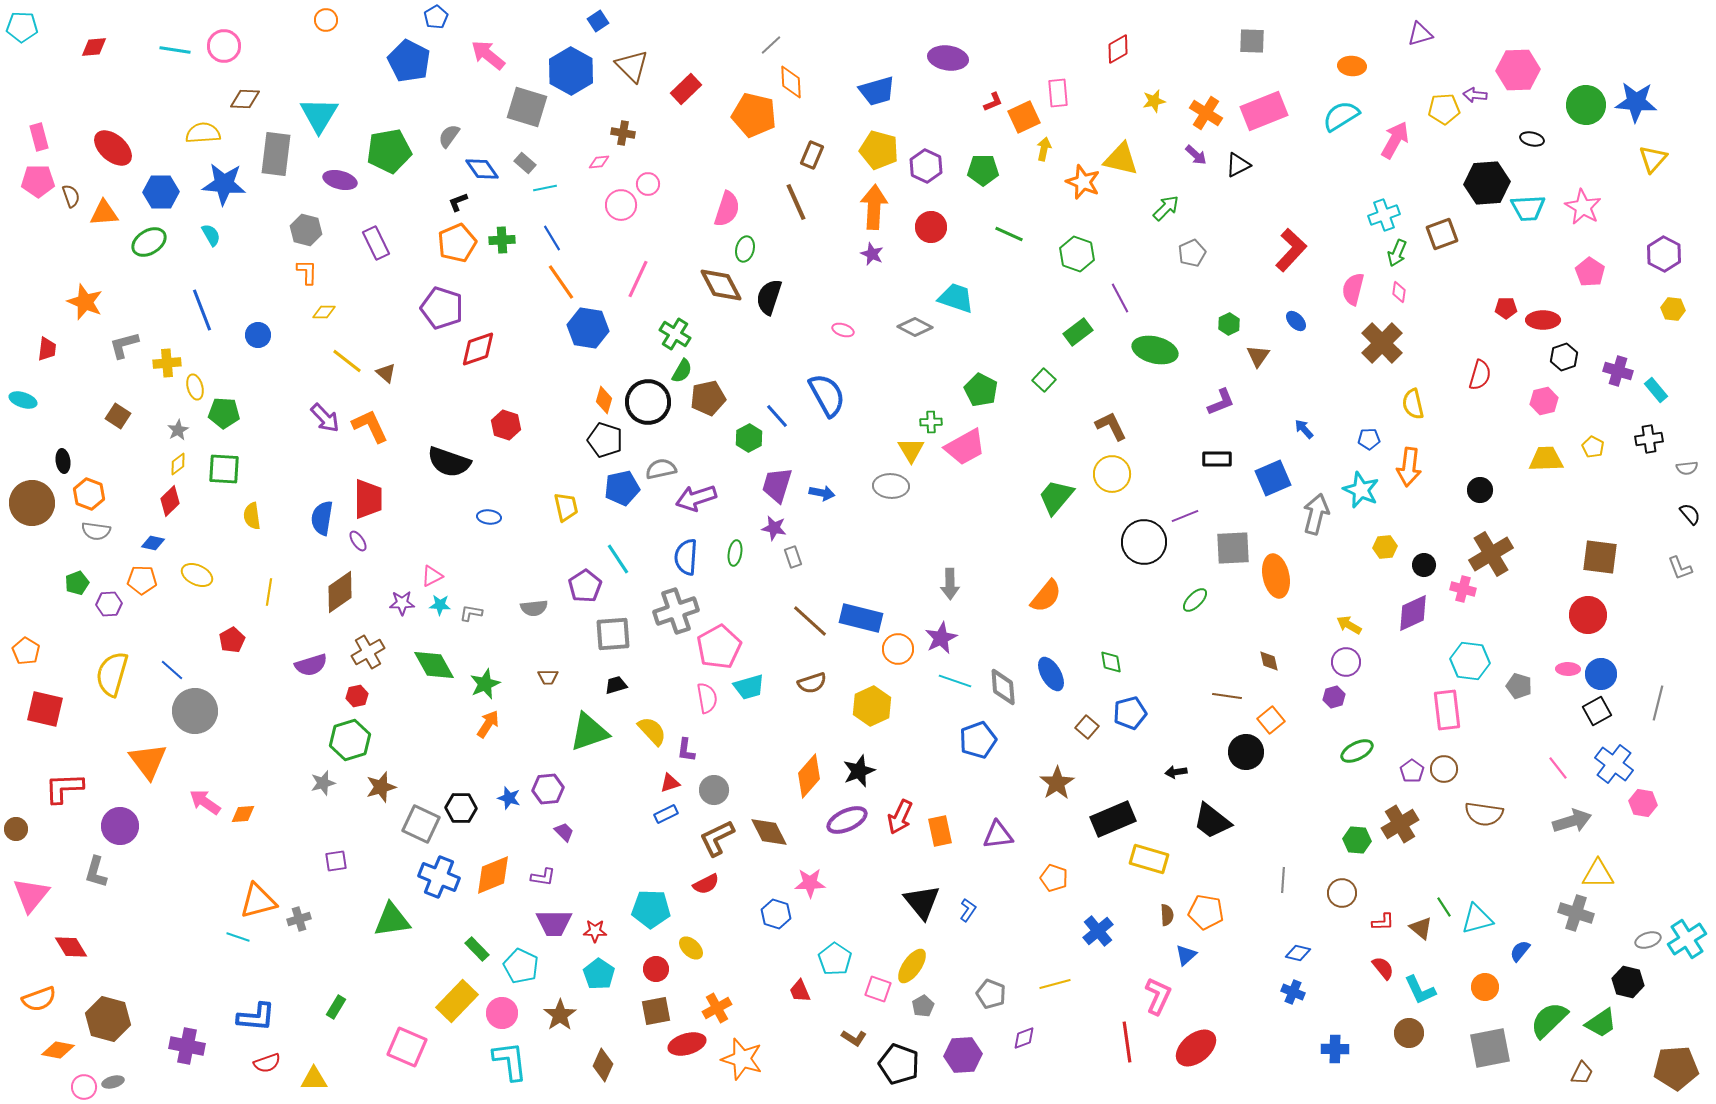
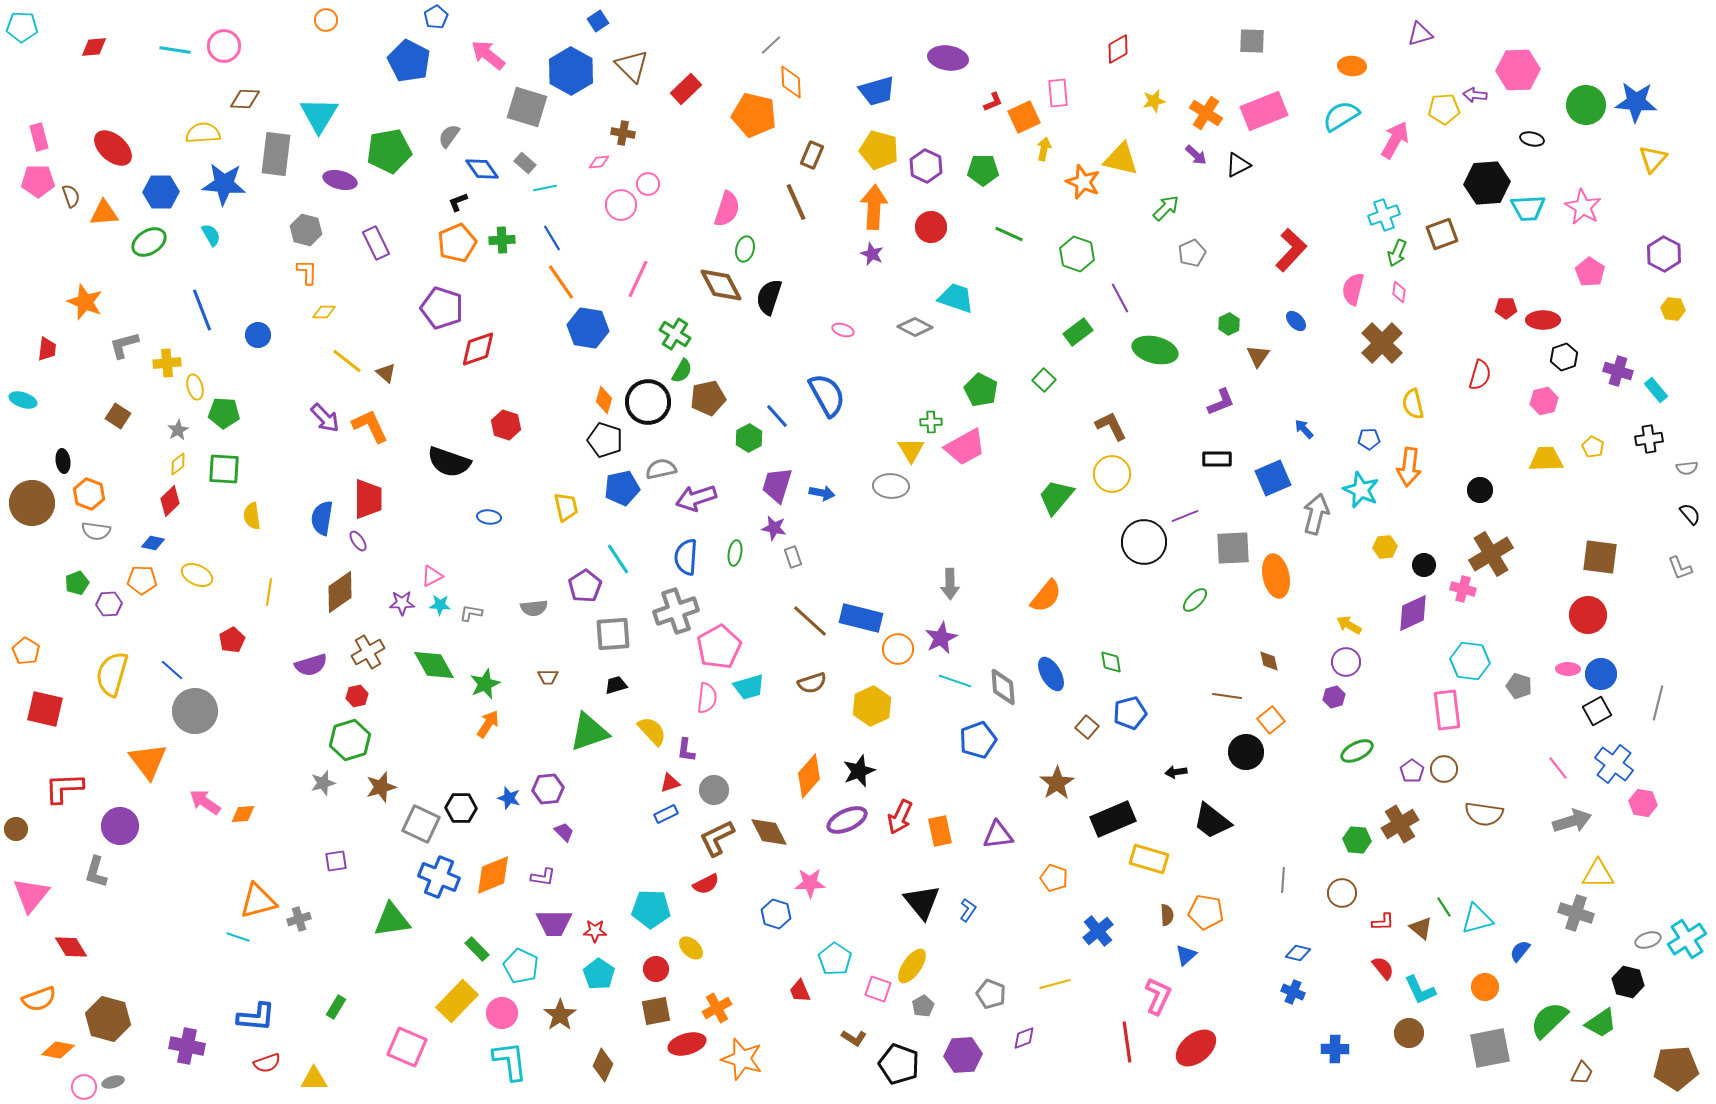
pink semicircle at (707, 698): rotated 16 degrees clockwise
